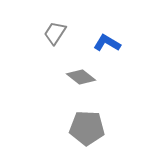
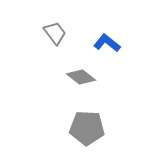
gray trapezoid: rotated 110 degrees clockwise
blue L-shape: rotated 8 degrees clockwise
